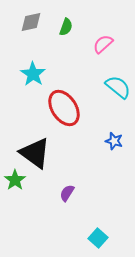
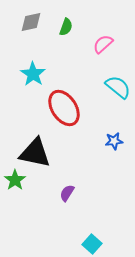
blue star: rotated 24 degrees counterclockwise
black triangle: rotated 24 degrees counterclockwise
cyan square: moved 6 px left, 6 px down
